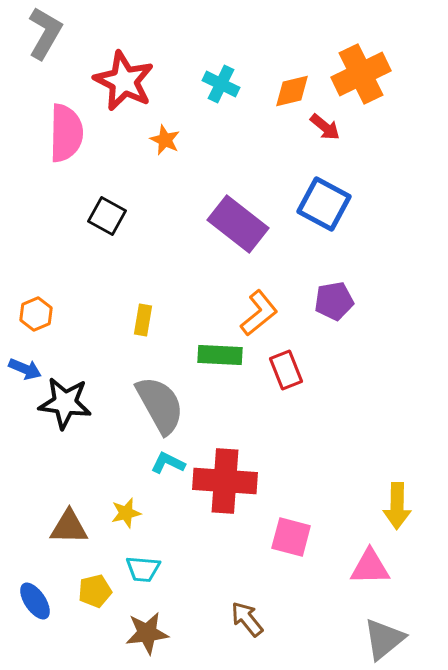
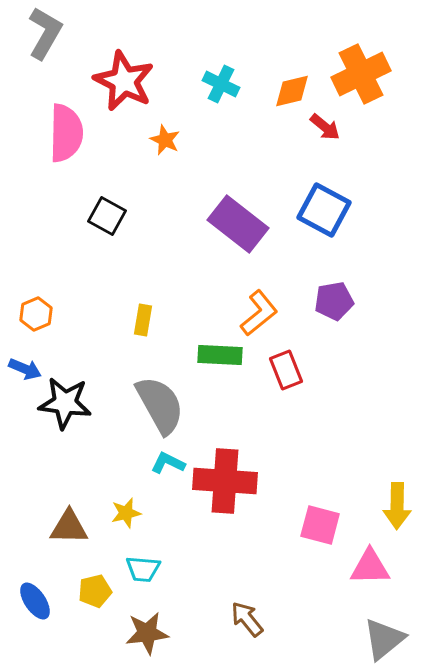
blue square: moved 6 px down
pink square: moved 29 px right, 12 px up
